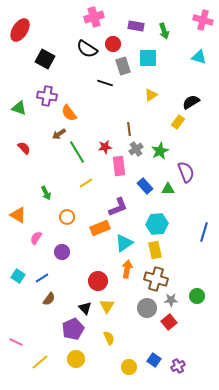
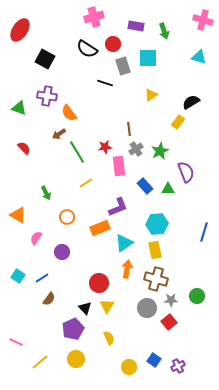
red circle at (98, 281): moved 1 px right, 2 px down
